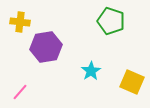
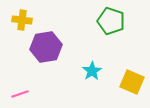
yellow cross: moved 2 px right, 2 px up
cyan star: moved 1 px right
pink line: moved 2 px down; rotated 30 degrees clockwise
